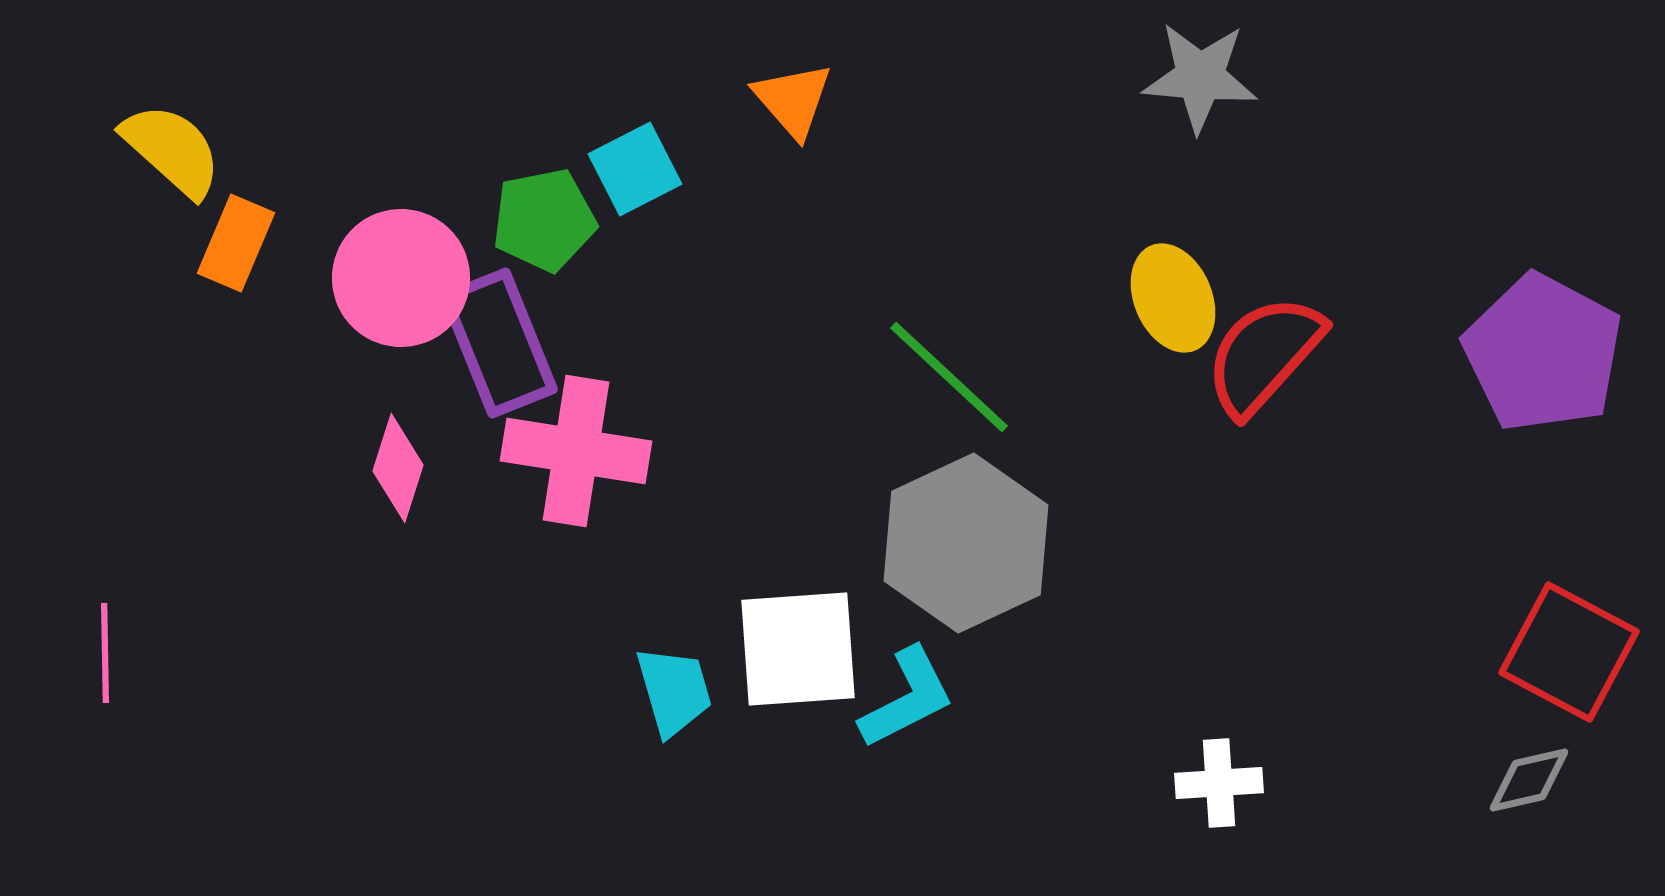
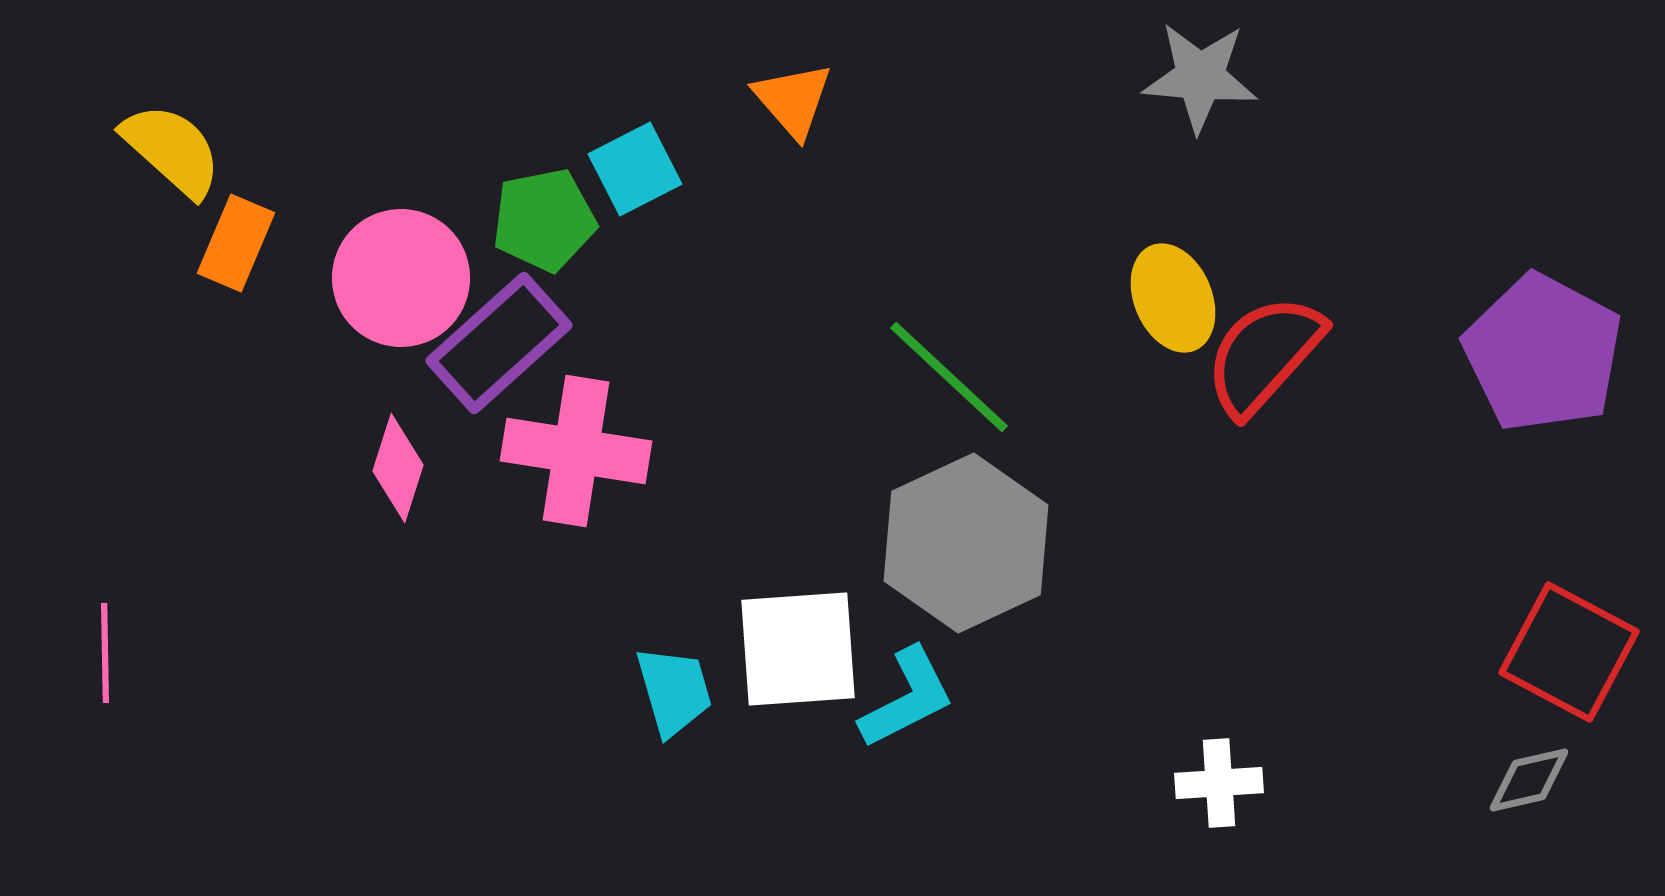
purple rectangle: rotated 70 degrees clockwise
